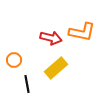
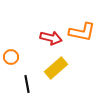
orange circle: moved 3 px left, 3 px up
